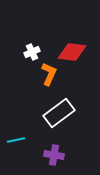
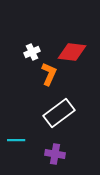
cyan line: rotated 12 degrees clockwise
purple cross: moved 1 px right, 1 px up
